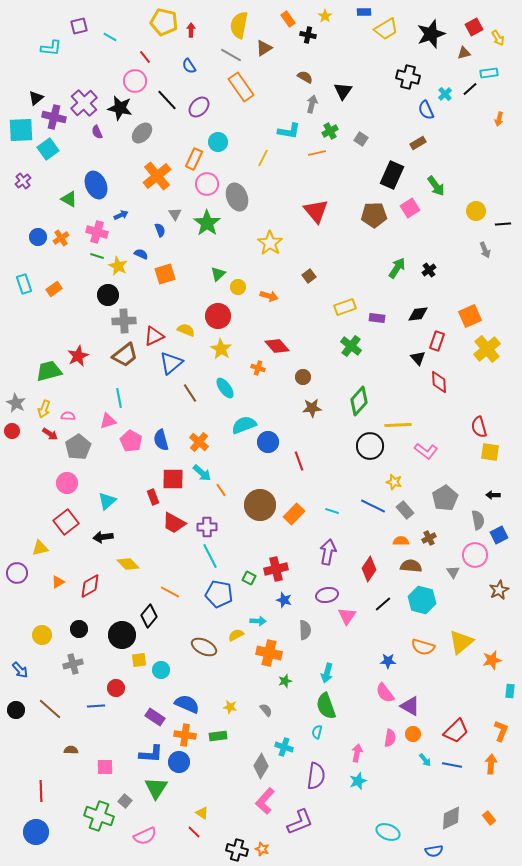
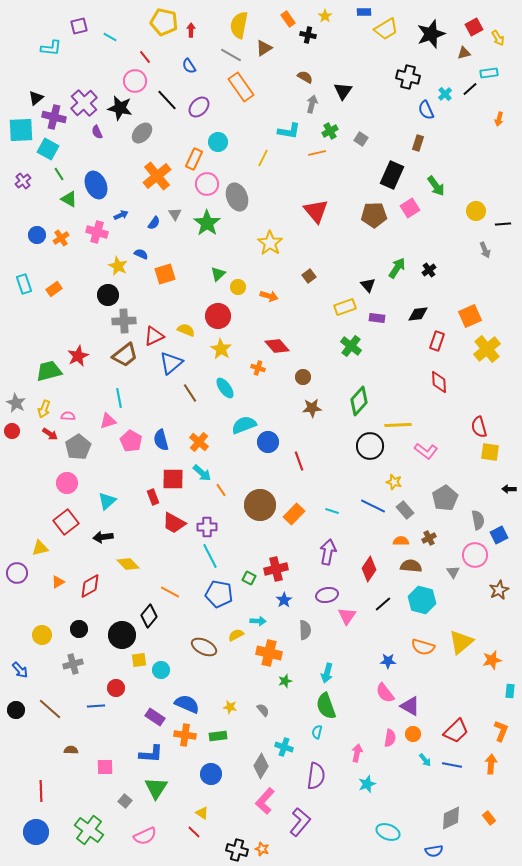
brown rectangle at (418, 143): rotated 42 degrees counterclockwise
cyan square at (48, 149): rotated 25 degrees counterclockwise
blue semicircle at (160, 230): moved 6 px left, 7 px up; rotated 56 degrees clockwise
blue circle at (38, 237): moved 1 px left, 2 px up
green line at (97, 256): moved 38 px left, 82 px up; rotated 40 degrees clockwise
black triangle at (418, 358): moved 50 px left, 73 px up
black arrow at (493, 495): moved 16 px right, 6 px up
blue star at (284, 600): rotated 21 degrees clockwise
gray semicircle at (266, 710): moved 3 px left
blue circle at (179, 762): moved 32 px right, 12 px down
cyan star at (358, 781): moved 9 px right, 3 px down
green cross at (99, 816): moved 10 px left, 14 px down; rotated 16 degrees clockwise
purple L-shape at (300, 822): rotated 28 degrees counterclockwise
